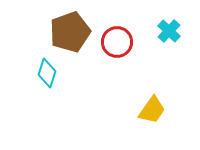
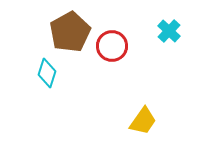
brown pentagon: rotated 9 degrees counterclockwise
red circle: moved 5 px left, 4 px down
yellow trapezoid: moved 9 px left, 11 px down
